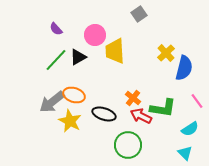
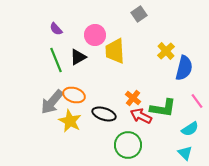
yellow cross: moved 2 px up
green line: rotated 65 degrees counterclockwise
gray arrow: rotated 12 degrees counterclockwise
